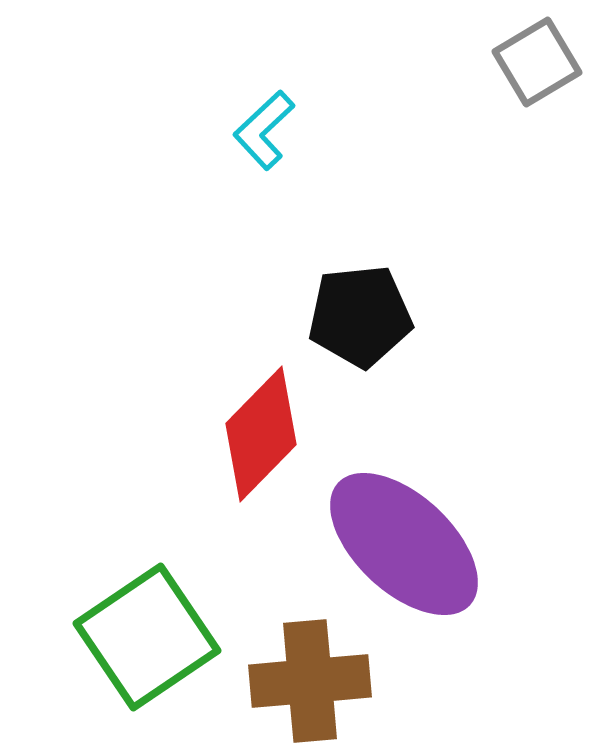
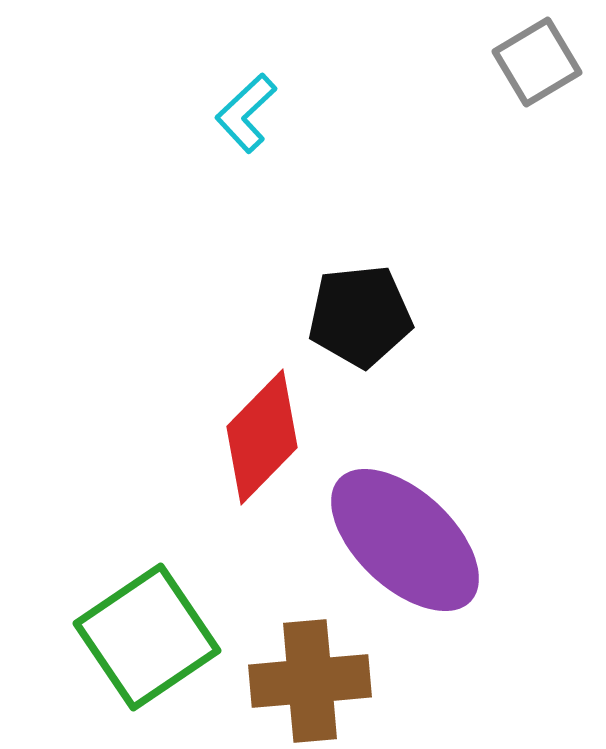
cyan L-shape: moved 18 px left, 17 px up
red diamond: moved 1 px right, 3 px down
purple ellipse: moved 1 px right, 4 px up
